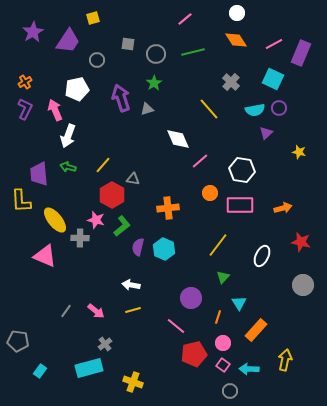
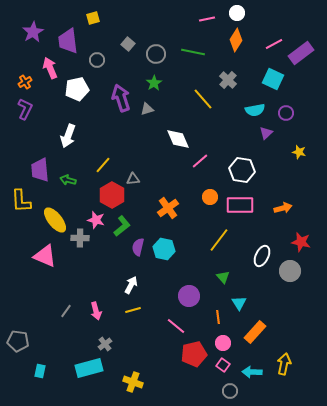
pink line at (185, 19): moved 22 px right; rotated 28 degrees clockwise
orange diamond at (236, 40): rotated 65 degrees clockwise
purple trapezoid at (68, 41): rotated 140 degrees clockwise
gray square at (128, 44): rotated 32 degrees clockwise
green line at (193, 52): rotated 25 degrees clockwise
purple rectangle at (301, 53): rotated 30 degrees clockwise
gray cross at (231, 82): moved 3 px left, 2 px up
purple circle at (279, 108): moved 7 px right, 5 px down
yellow line at (209, 109): moved 6 px left, 10 px up
pink arrow at (55, 110): moved 5 px left, 42 px up
green arrow at (68, 167): moved 13 px down
purple trapezoid at (39, 174): moved 1 px right, 4 px up
gray triangle at (133, 179): rotated 16 degrees counterclockwise
orange circle at (210, 193): moved 4 px down
orange cross at (168, 208): rotated 30 degrees counterclockwise
yellow line at (218, 245): moved 1 px right, 5 px up
cyan hexagon at (164, 249): rotated 10 degrees counterclockwise
green triangle at (223, 277): rotated 24 degrees counterclockwise
white arrow at (131, 285): rotated 108 degrees clockwise
gray circle at (303, 285): moved 13 px left, 14 px up
purple circle at (191, 298): moved 2 px left, 2 px up
pink arrow at (96, 311): rotated 36 degrees clockwise
orange line at (218, 317): rotated 24 degrees counterclockwise
orange rectangle at (256, 330): moved 1 px left, 2 px down
yellow arrow at (285, 360): moved 1 px left, 4 px down
cyan arrow at (249, 369): moved 3 px right, 3 px down
cyan rectangle at (40, 371): rotated 24 degrees counterclockwise
